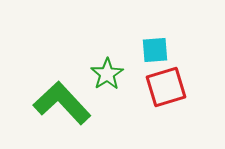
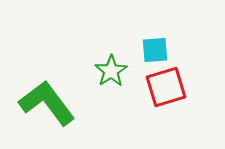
green star: moved 4 px right, 3 px up
green L-shape: moved 15 px left; rotated 6 degrees clockwise
